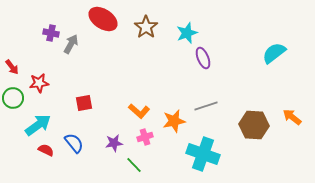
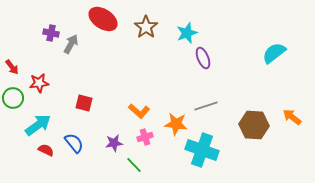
red square: rotated 24 degrees clockwise
orange star: moved 2 px right, 3 px down; rotated 20 degrees clockwise
cyan cross: moved 1 px left, 4 px up
